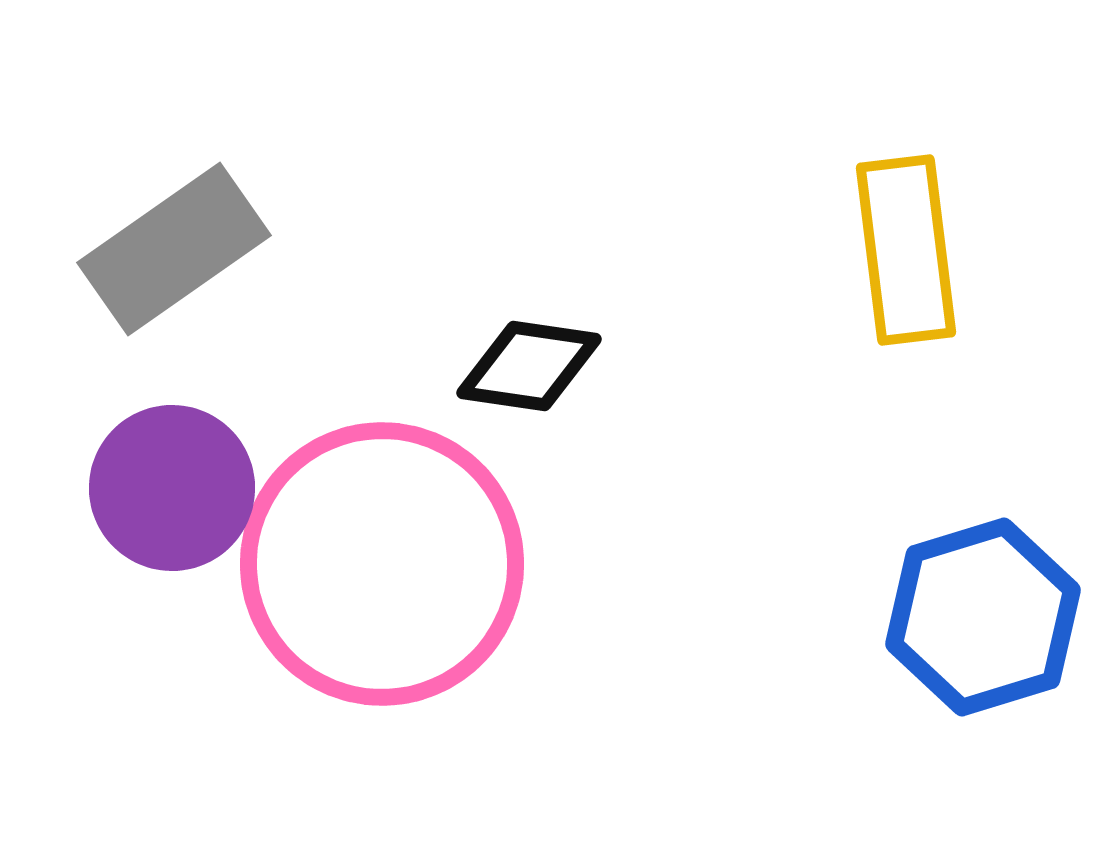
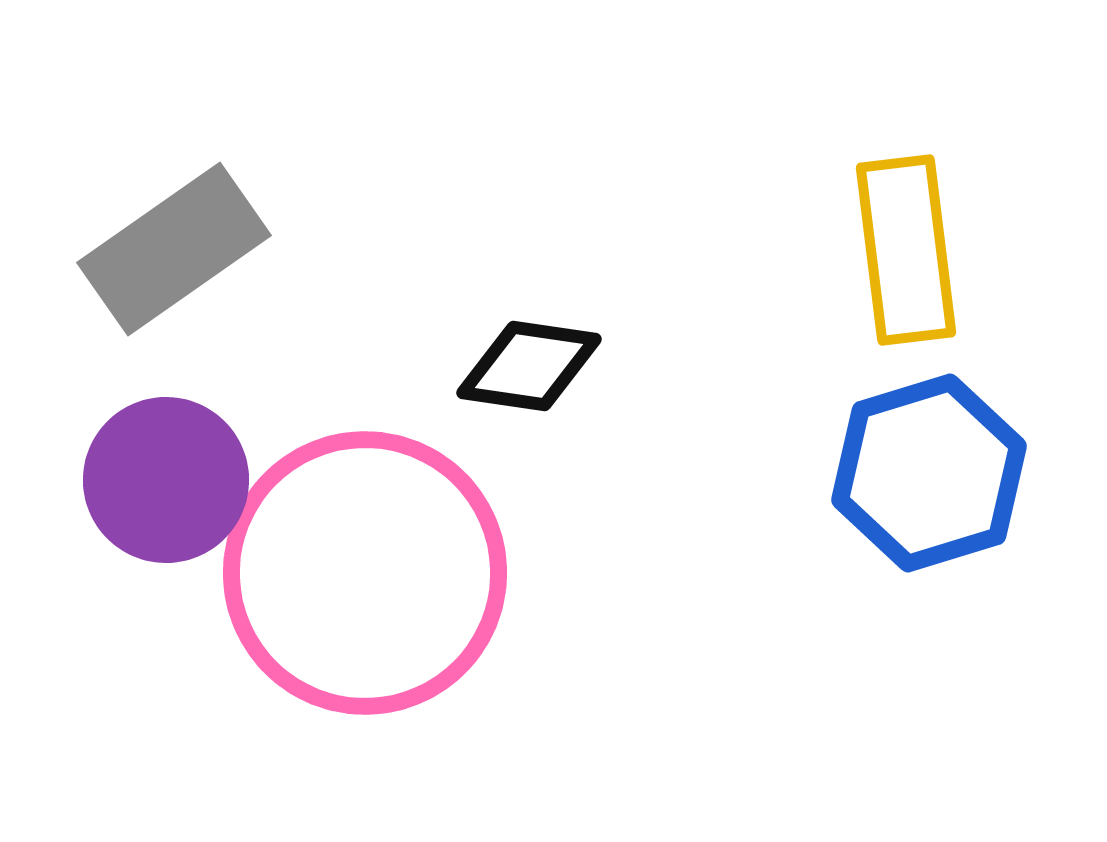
purple circle: moved 6 px left, 8 px up
pink circle: moved 17 px left, 9 px down
blue hexagon: moved 54 px left, 144 px up
